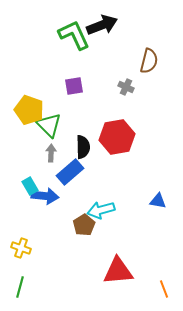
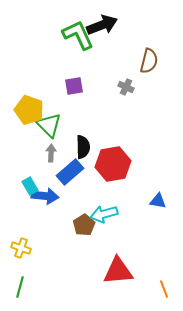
green L-shape: moved 4 px right
red hexagon: moved 4 px left, 27 px down
cyan arrow: moved 3 px right, 4 px down
